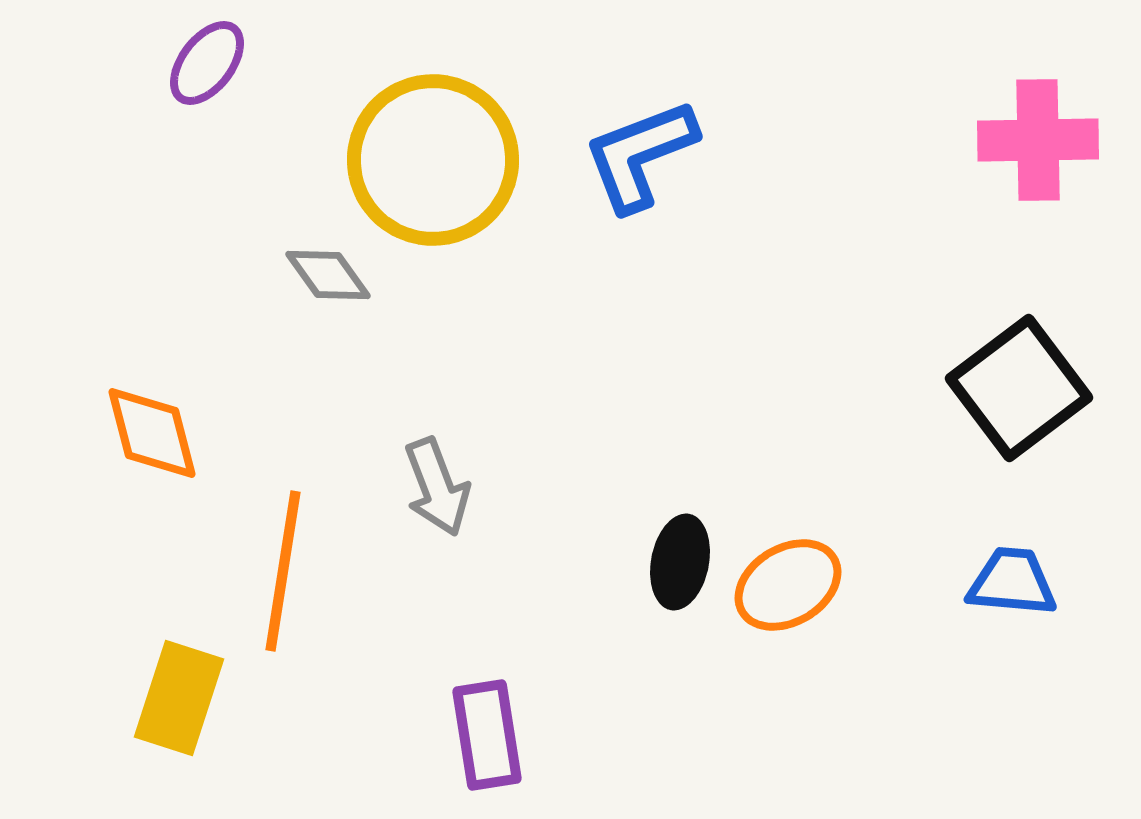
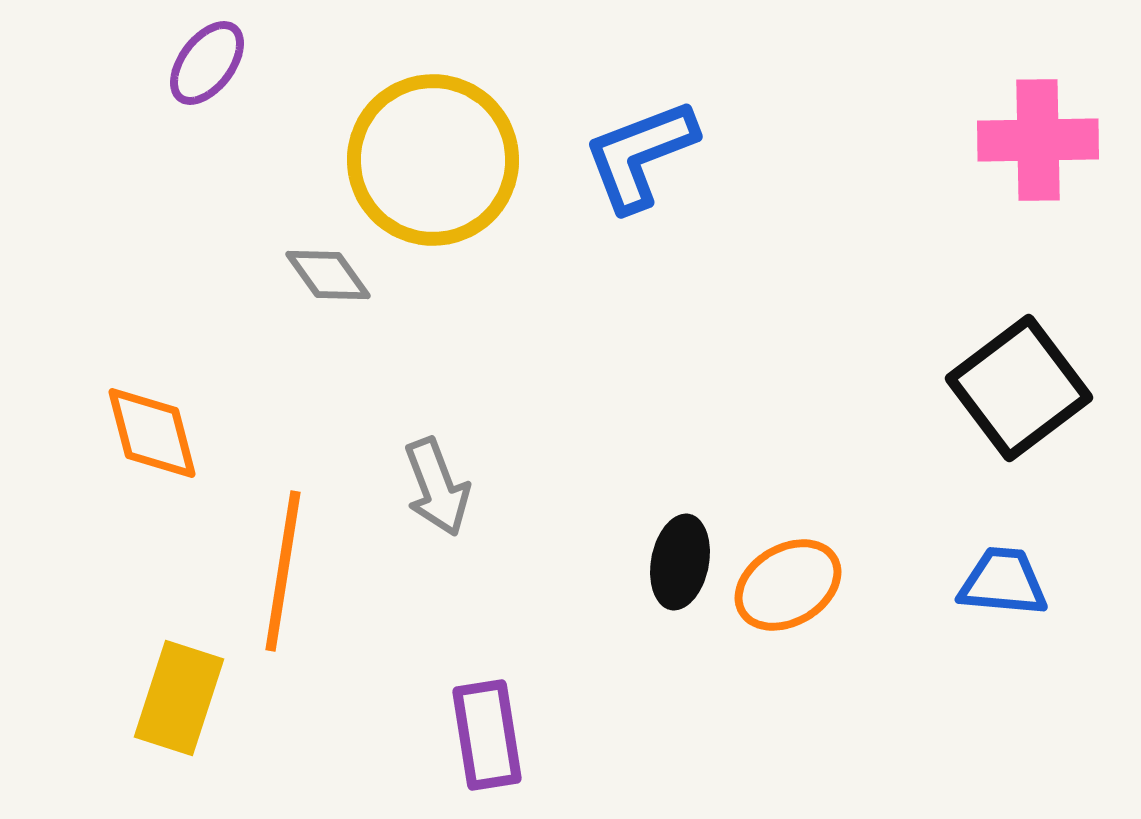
blue trapezoid: moved 9 px left
